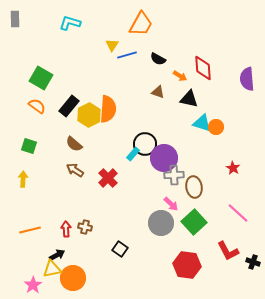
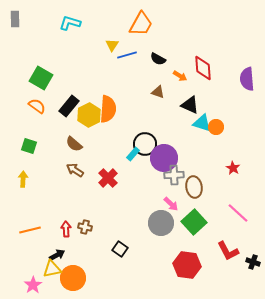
black triangle at (189, 99): moved 1 px right, 6 px down; rotated 12 degrees clockwise
